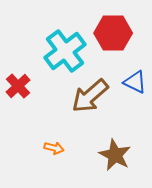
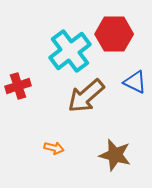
red hexagon: moved 1 px right, 1 px down
cyan cross: moved 5 px right
red cross: rotated 25 degrees clockwise
brown arrow: moved 4 px left
brown star: rotated 12 degrees counterclockwise
